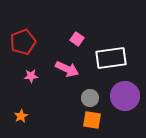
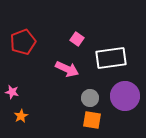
pink star: moved 19 px left, 16 px down; rotated 16 degrees clockwise
